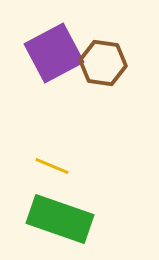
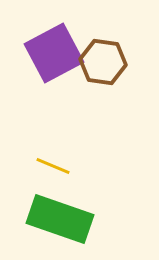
brown hexagon: moved 1 px up
yellow line: moved 1 px right
